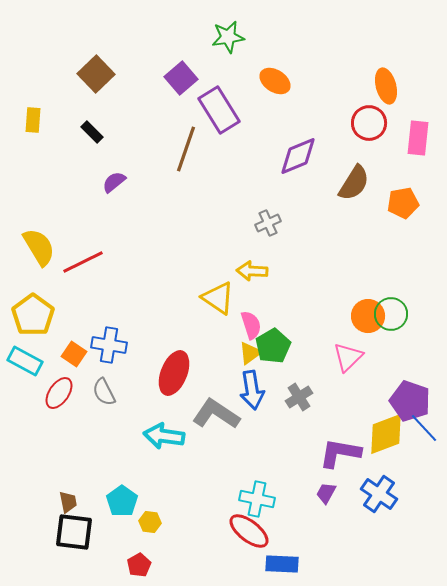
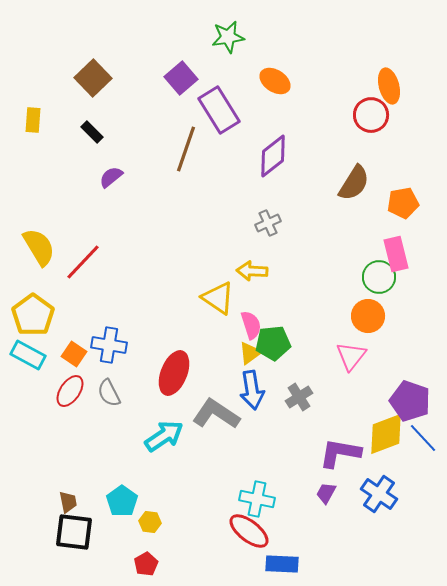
brown square at (96, 74): moved 3 px left, 4 px down
orange ellipse at (386, 86): moved 3 px right
red circle at (369, 123): moved 2 px right, 8 px up
pink rectangle at (418, 138): moved 22 px left, 116 px down; rotated 20 degrees counterclockwise
purple diamond at (298, 156): moved 25 px left; rotated 15 degrees counterclockwise
purple semicircle at (114, 182): moved 3 px left, 5 px up
red line at (83, 262): rotated 21 degrees counterclockwise
green circle at (391, 314): moved 12 px left, 37 px up
green pentagon at (273, 346): moved 3 px up; rotated 24 degrees clockwise
pink triangle at (348, 357): moved 3 px right, 1 px up; rotated 8 degrees counterclockwise
cyan rectangle at (25, 361): moved 3 px right, 6 px up
gray semicircle at (104, 392): moved 5 px right, 1 px down
red ellipse at (59, 393): moved 11 px right, 2 px up
blue line at (424, 428): moved 1 px left, 10 px down
cyan arrow at (164, 436): rotated 138 degrees clockwise
red pentagon at (139, 565): moved 7 px right, 1 px up
